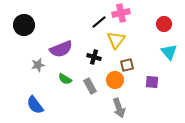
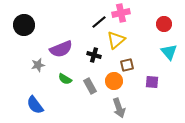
yellow triangle: rotated 12 degrees clockwise
black cross: moved 2 px up
orange circle: moved 1 px left, 1 px down
